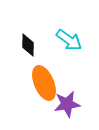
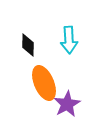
cyan arrow: rotated 52 degrees clockwise
purple star: rotated 20 degrees counterclockwise
